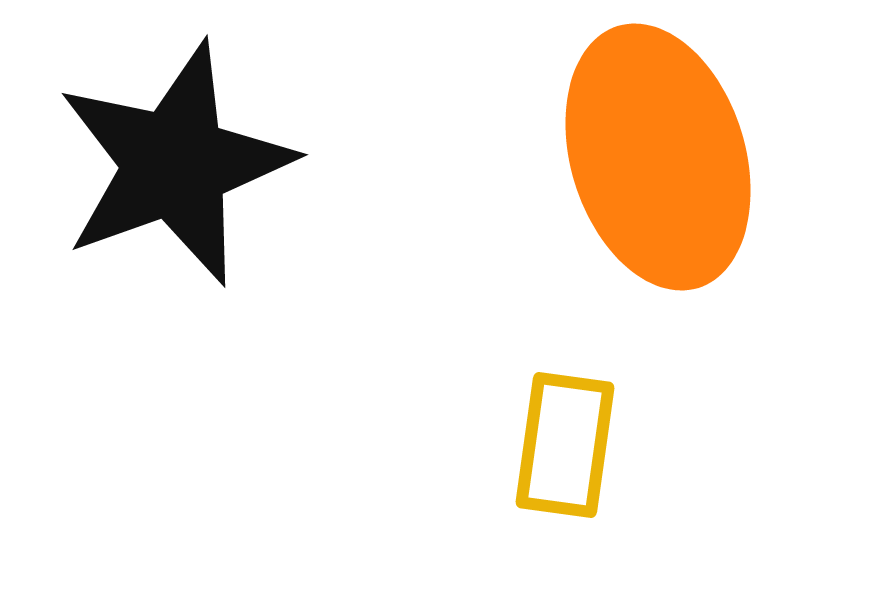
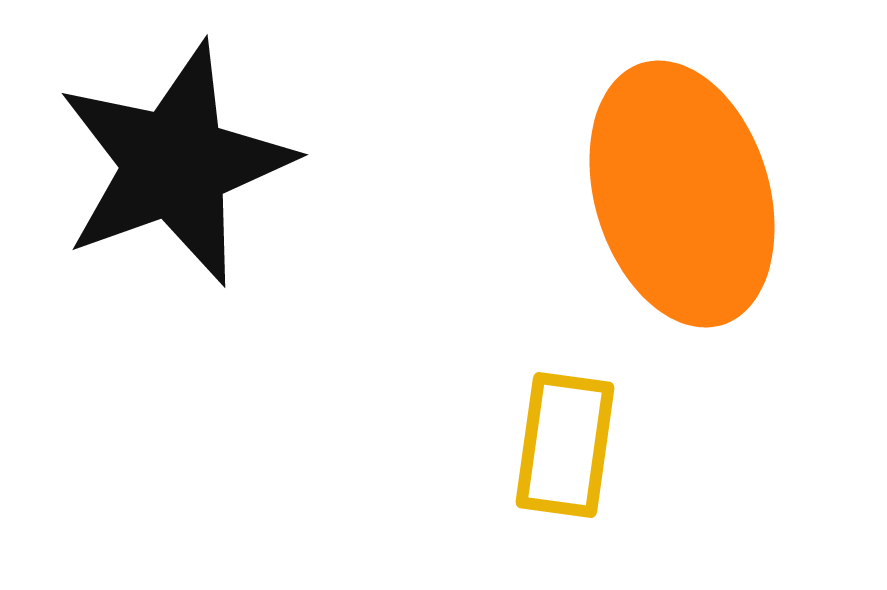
orange ellipse: moved 24 px right, 37 px down
